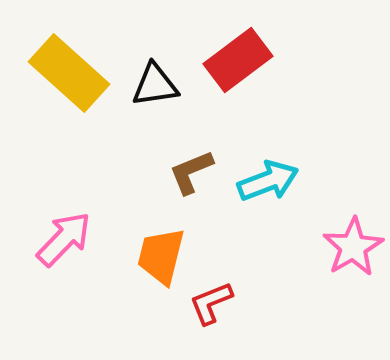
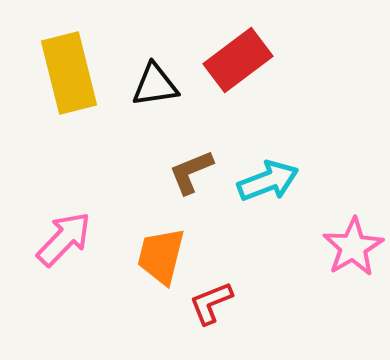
yellow rectangle: rotated 34 degrees clockwise
